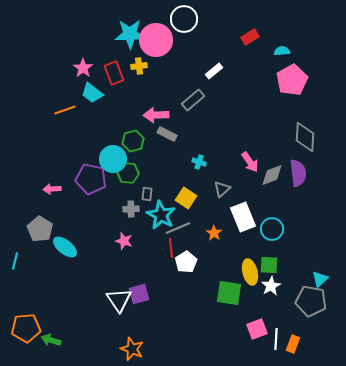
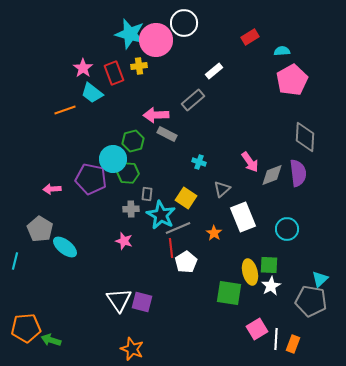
white circle at (184, 19): moved 4 px down
cyan star at (130, 34): rotated 16 degrees clockwise
cyan circle at (272, 229): moved 15 px right
purple square at (139, 294): moved 3 px right, 8 px down; rotated 30 degrees clockwise
pink square at (257, 329): rotated 10 degrees counterclockwise
